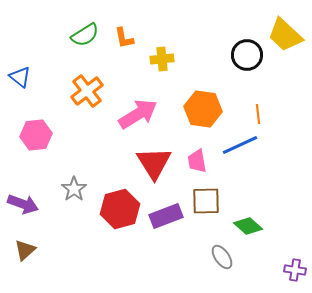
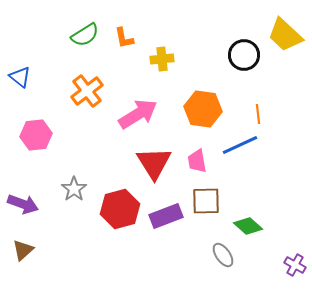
black circle: moved 3 px left
brown triangle: moved 2 px left
gray ellipse: moved 1 px right, 2 px up
purple cross: moved 5 px up; rotated 20 degrees clockwise
